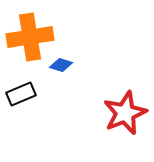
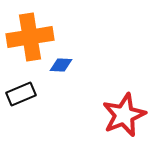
blue diamond: rotated 15 degrees counterclockwise
red star: moved 1 px left, 2 px down
